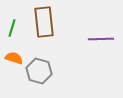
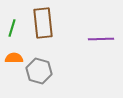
brown rectangle: moved 1 px left, 1 px down
orange semicircle: rotated 18 degrees counterclockwise
